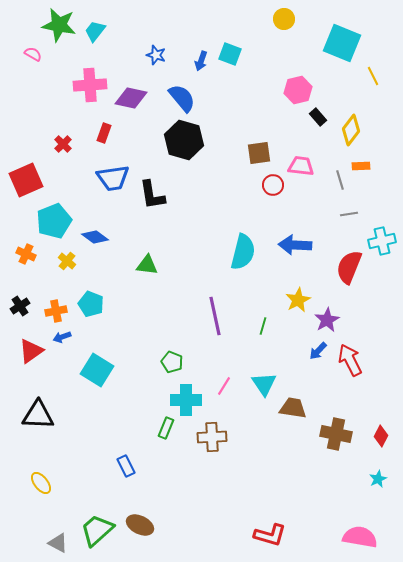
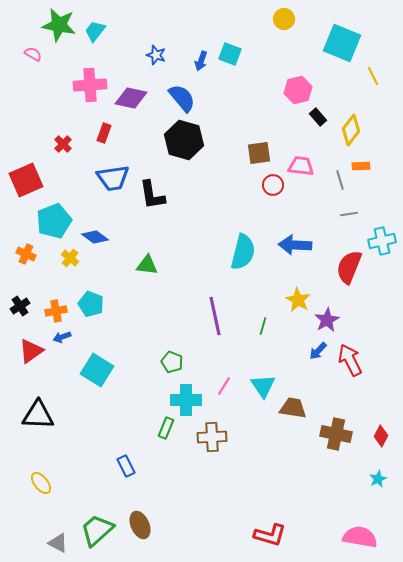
yellow cross at (67, 261): moved 3 px right, 3 px up
yellow star at (298, 300): rotated 15 degrees counterclockwise
cyan triangle at (264, 384): moved 1 px left, 2 px down
brown ellipse at (140, 525): rotated 40 degrees clockwise
